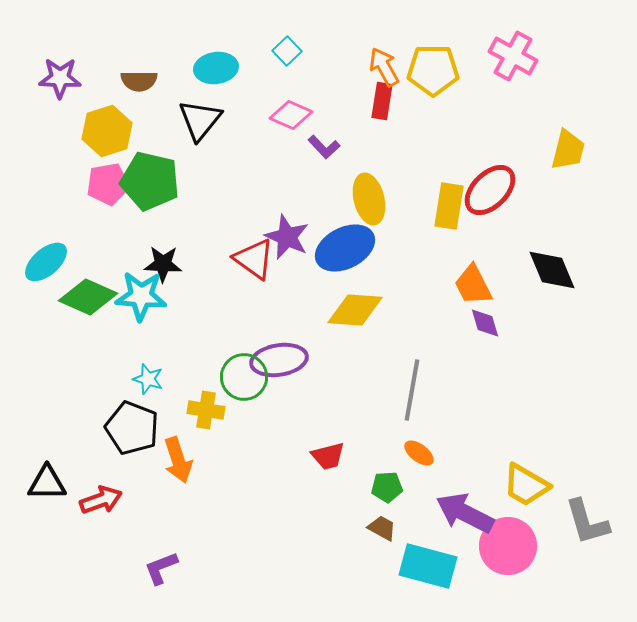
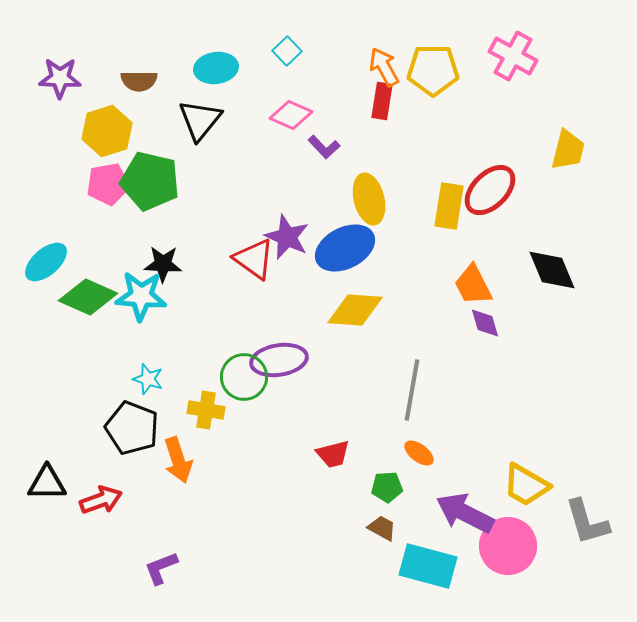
red trapezoid at (328, 456): moved 5 px right, 2 px up
